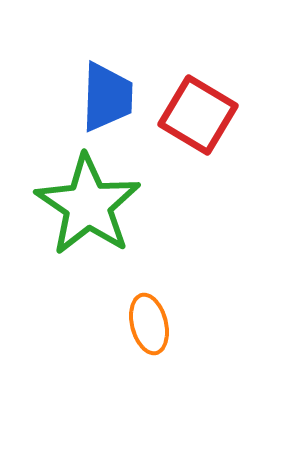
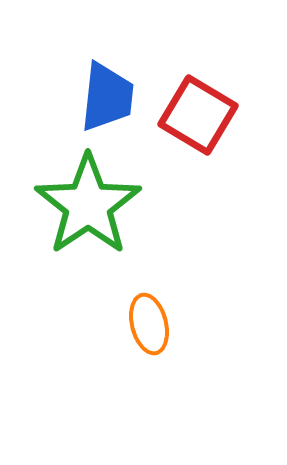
blue trapezoid: rotated 4 degrees clockwise
green star: rotated 4 degrees clockwise
